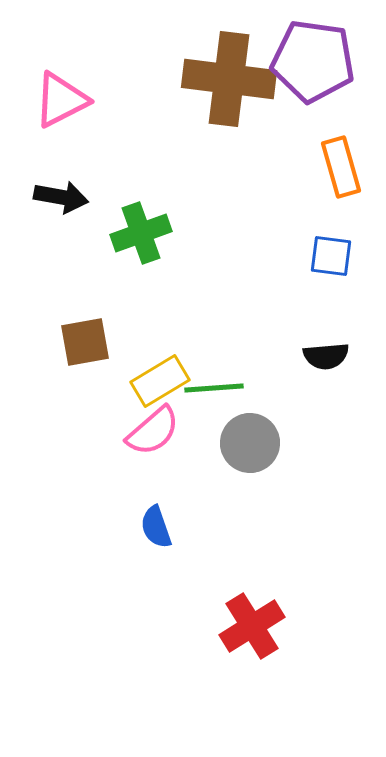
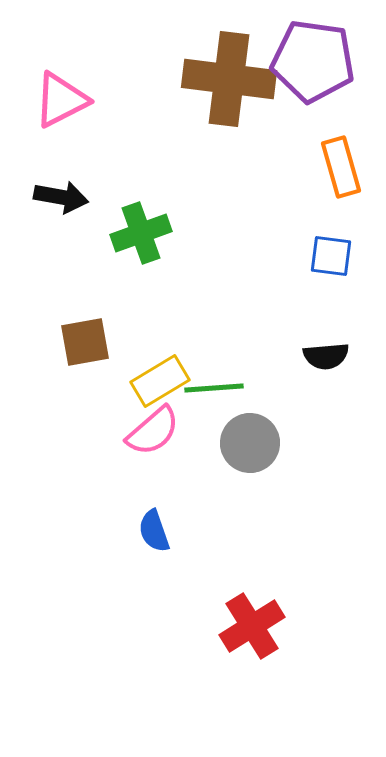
blue semicircle: moved 2 px left, 4 px down
